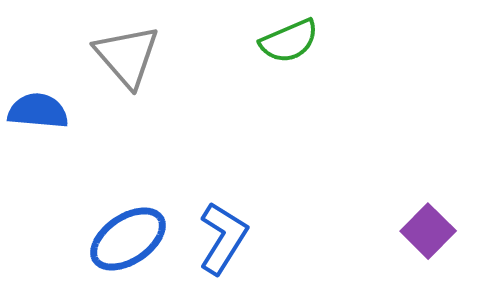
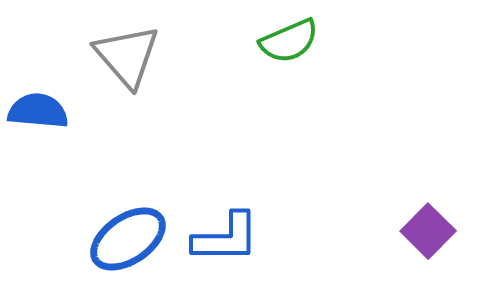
blue L-shape: moved 3 px right; rotated 58 degrees clockwise
